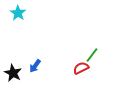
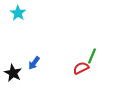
green line: moved 1 px down; rotated 14 degrees counterclockwise
blue arrow: moved 1 px left, 3 px up
